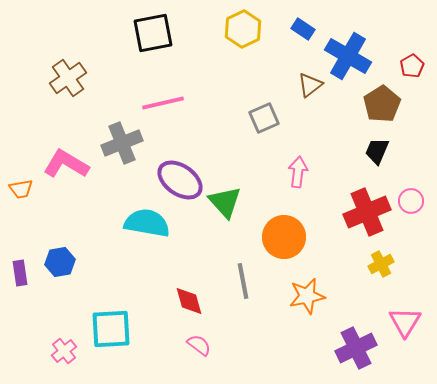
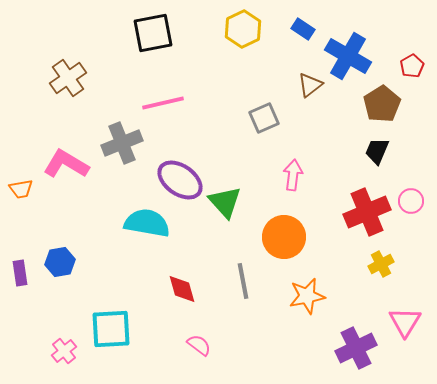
pink arrow: moved 5 px left, 3 px down
red diamond: moved 7 px left, 12 px up
